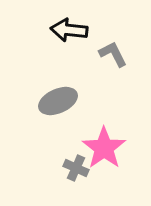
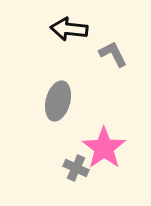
black arrow: moved 1 px up
gray ellipse: rotated 51 degrees counterclockwise
